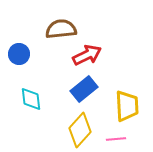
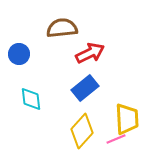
brown semicircle: moved 1 px right, 1 px up
red arrow: moved 3 px right, 2 px up
blue rectangle: moved 1 px right, 1 px up
yellow trapezoid: moved 13 px down
yellow diamond: moved 2 px right, 1 px down
pink line: rotated 18 degrees counterclockwise
